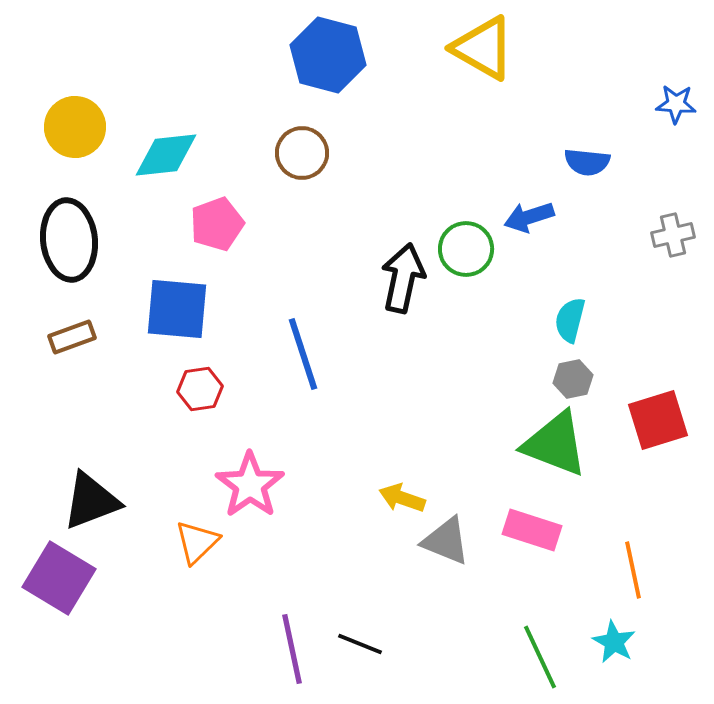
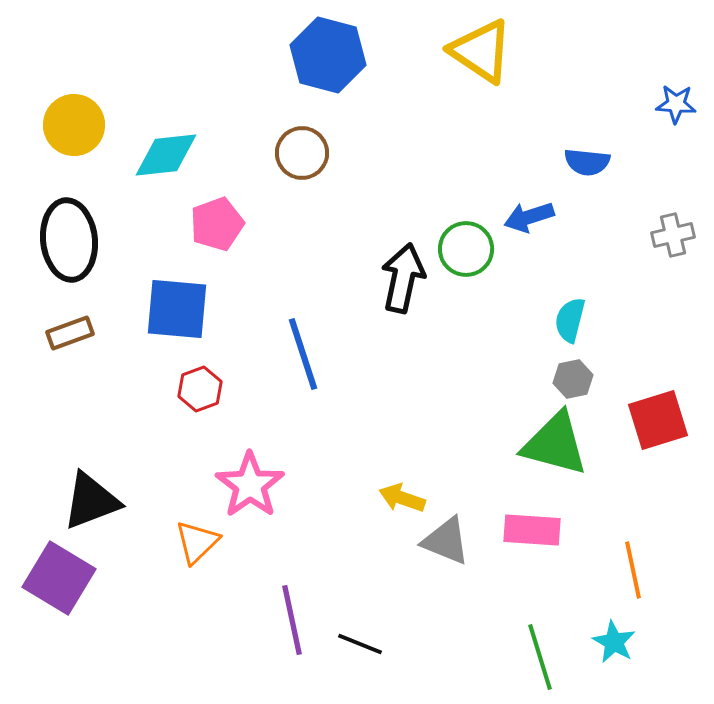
yellow triangle: moved 2 px left, 3 px down; rotated 4 degrees clockwise
yellow circle: moved 1 px left, 2 px up
brown rectangle: moved 2 px left, 4 px up
red hexagon: rotated 12 degrees counterclockwise
green triangle: rotated 6 degrees counterclockwise
pink rectangle: rotated 14 degrees counterclockwise
purple line: moved 29 px up
green line: rotated 8 degrees clockwise
